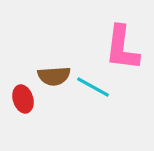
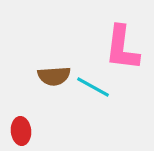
red ellipse: moved 2 px left, 32 px down; rotated 12 degrees clockwise
